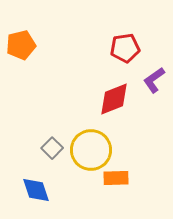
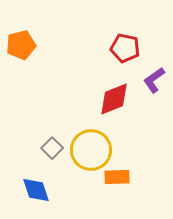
red pentagon: rotated 20 degrees clockwise
orange rectangle: moved 1 px right, 1 px up
